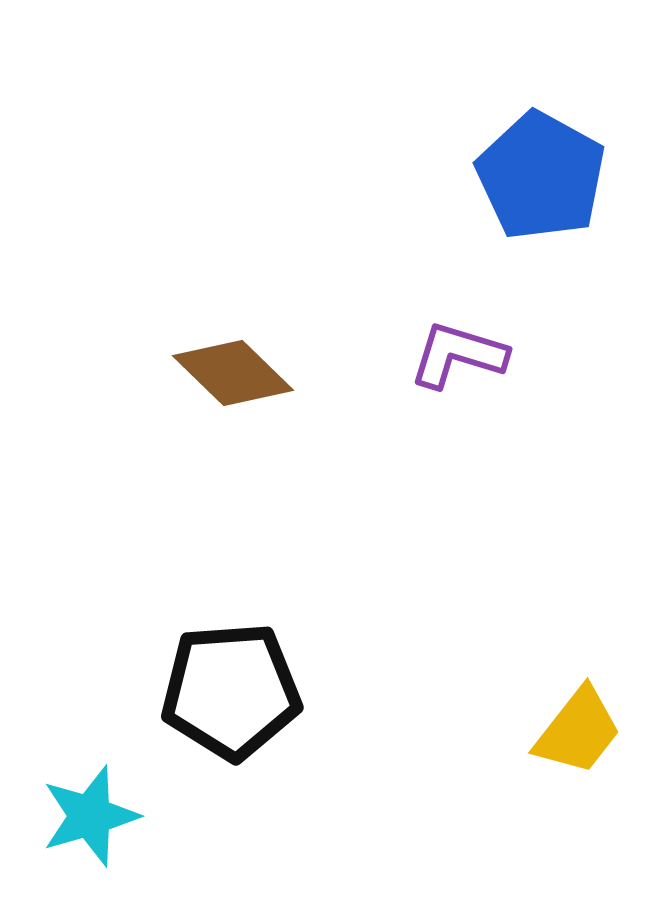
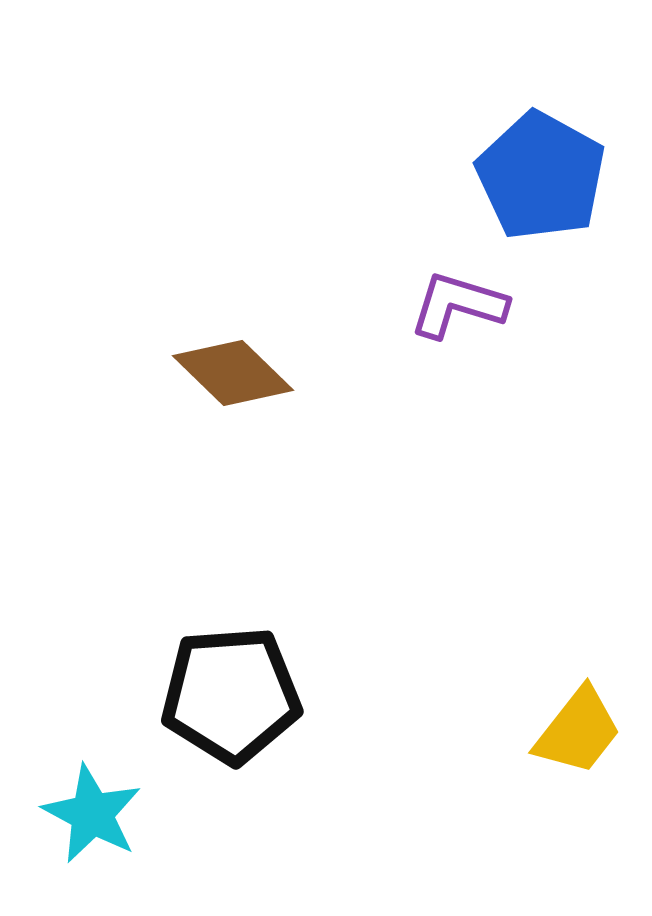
purple L-shape: moved 50 px up
black pentagon: moved 4 px down
cyan star: moved 2 px right, 2 px up; rotated 28 degrees counterclockwise
